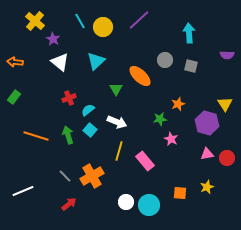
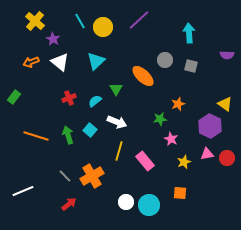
orange arrow: moved 16 px right; rotated 28 degrees counterclockwise
orange ellipse: moved 3 px right
yellow triangle: rotated 21 degrees counterclockwise
cyan semicircle: moved 7 px right, 9 px up
purple hexagon: moved 3 px right, 3 px down; rotated 10 degrees clockwise
yellow star: moved 23 px left, 25 px up
